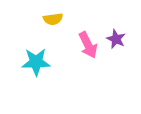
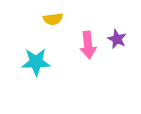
purple star: moved 1 px right
pink arrow: rotated 20 degrees clockwise
